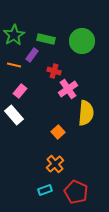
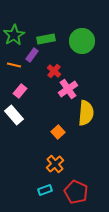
green rectangle: rotated 24 degrees counterclockwise
red cross: rotated 24 degrees clockwise
